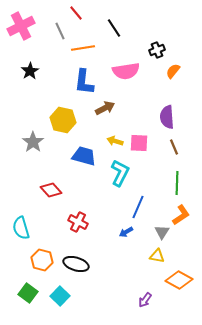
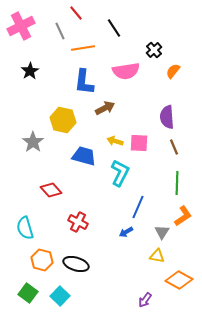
black cross: moved 3 px left; rotated 21 degrees counterclockwise
orange L-shape: moved 2 px right, 1 px down
cyan semicircle: moved 4 px right
